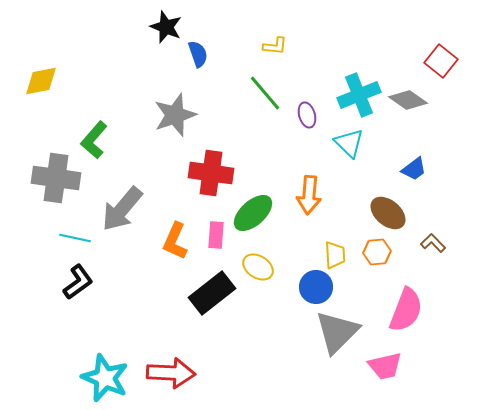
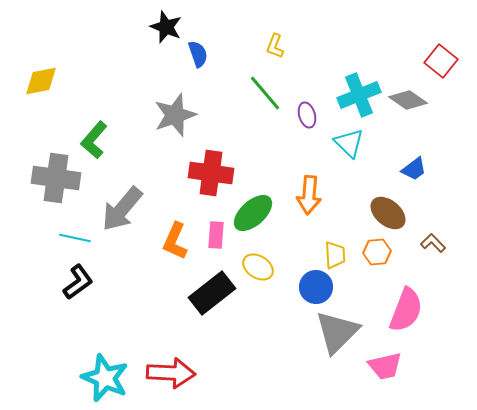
yellow L-shape: rotated 105 degrees clockwise
